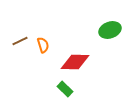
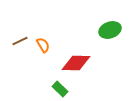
orange semicircle: rotated 14 degrees counterclockwise
red diamond: moved 1 px right, 1 px down
green rectangle: moved 5 px left
